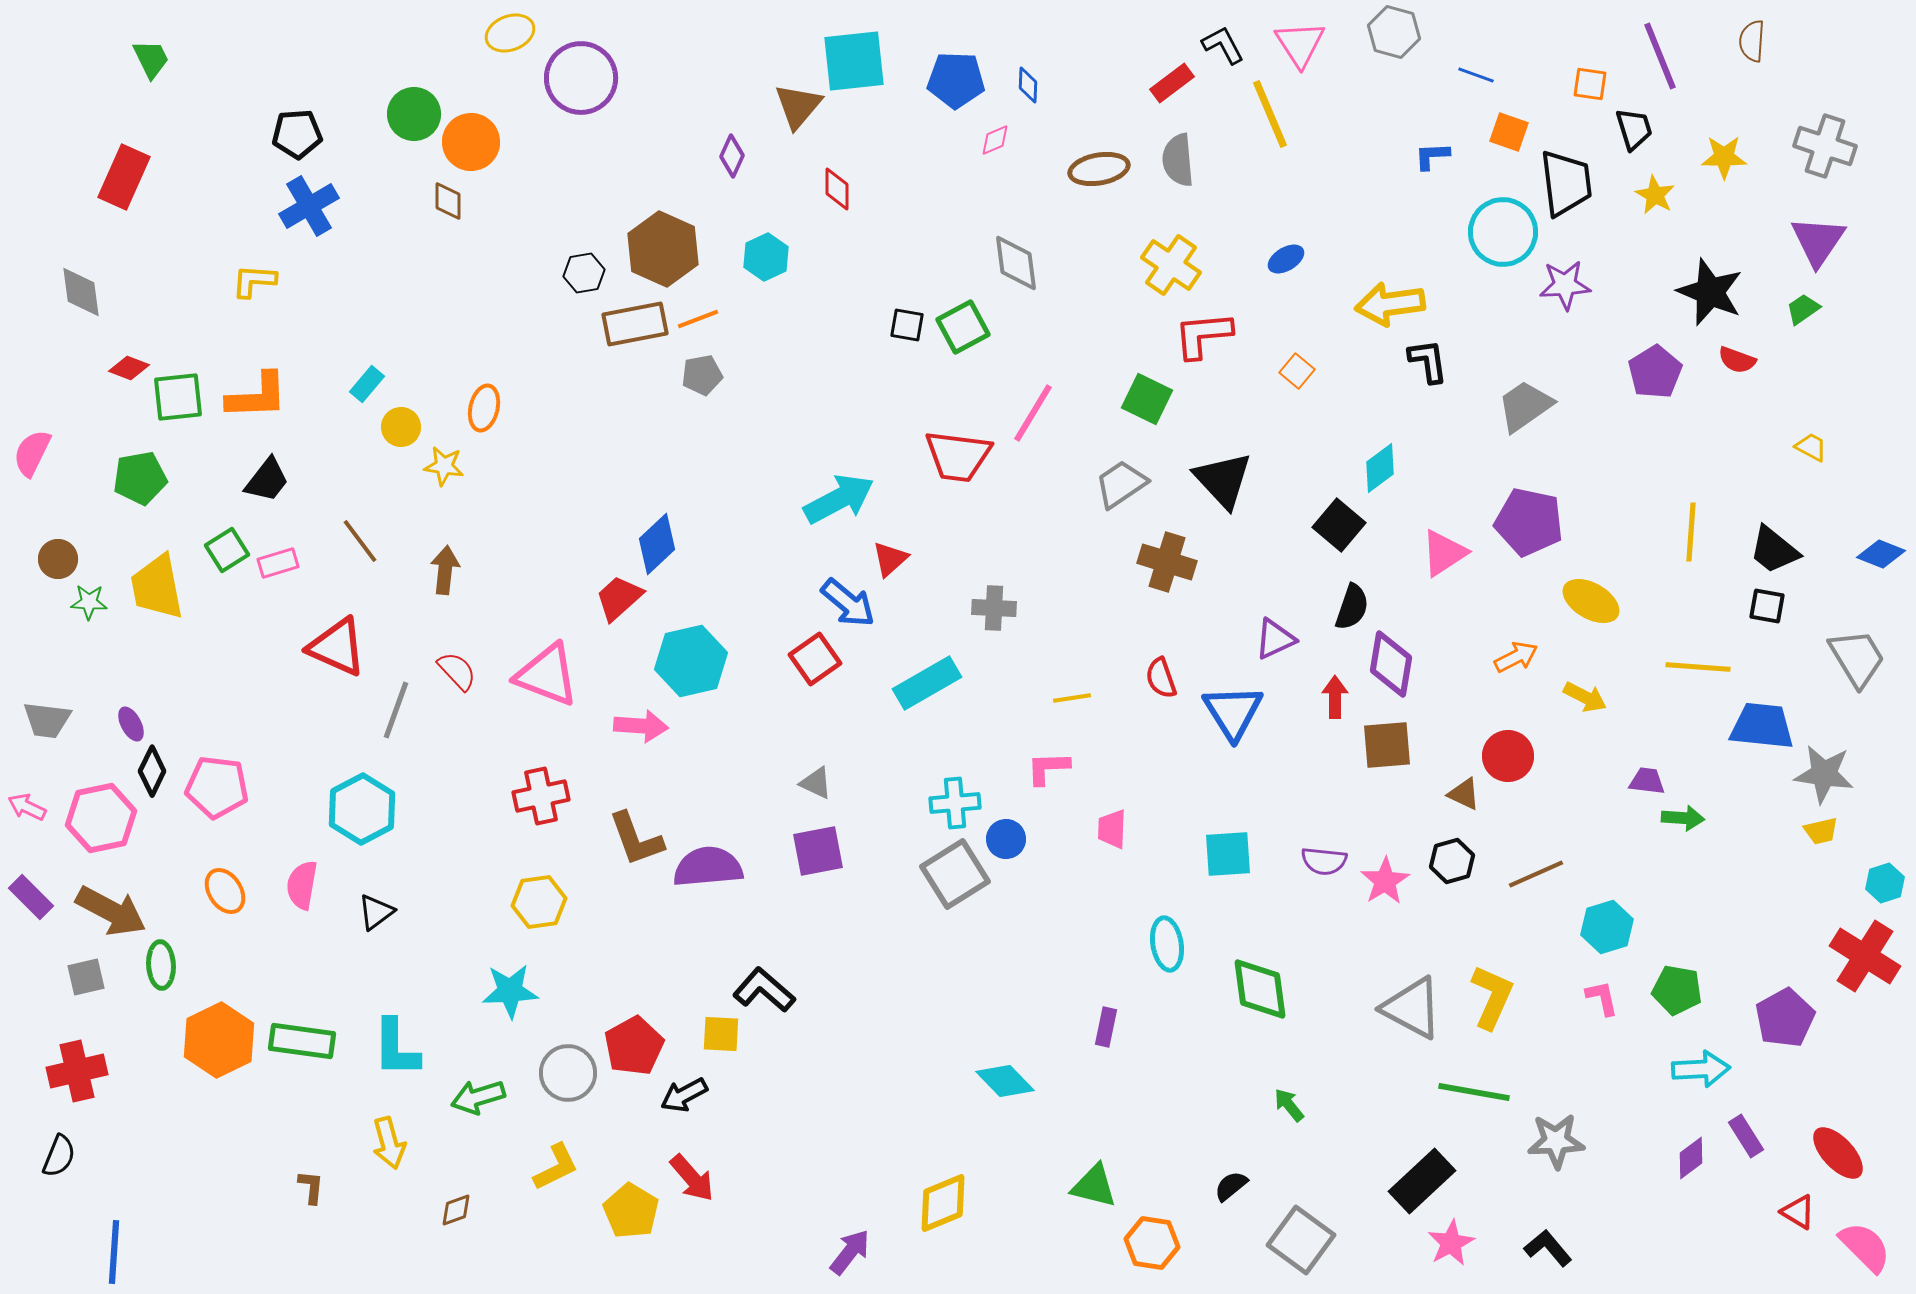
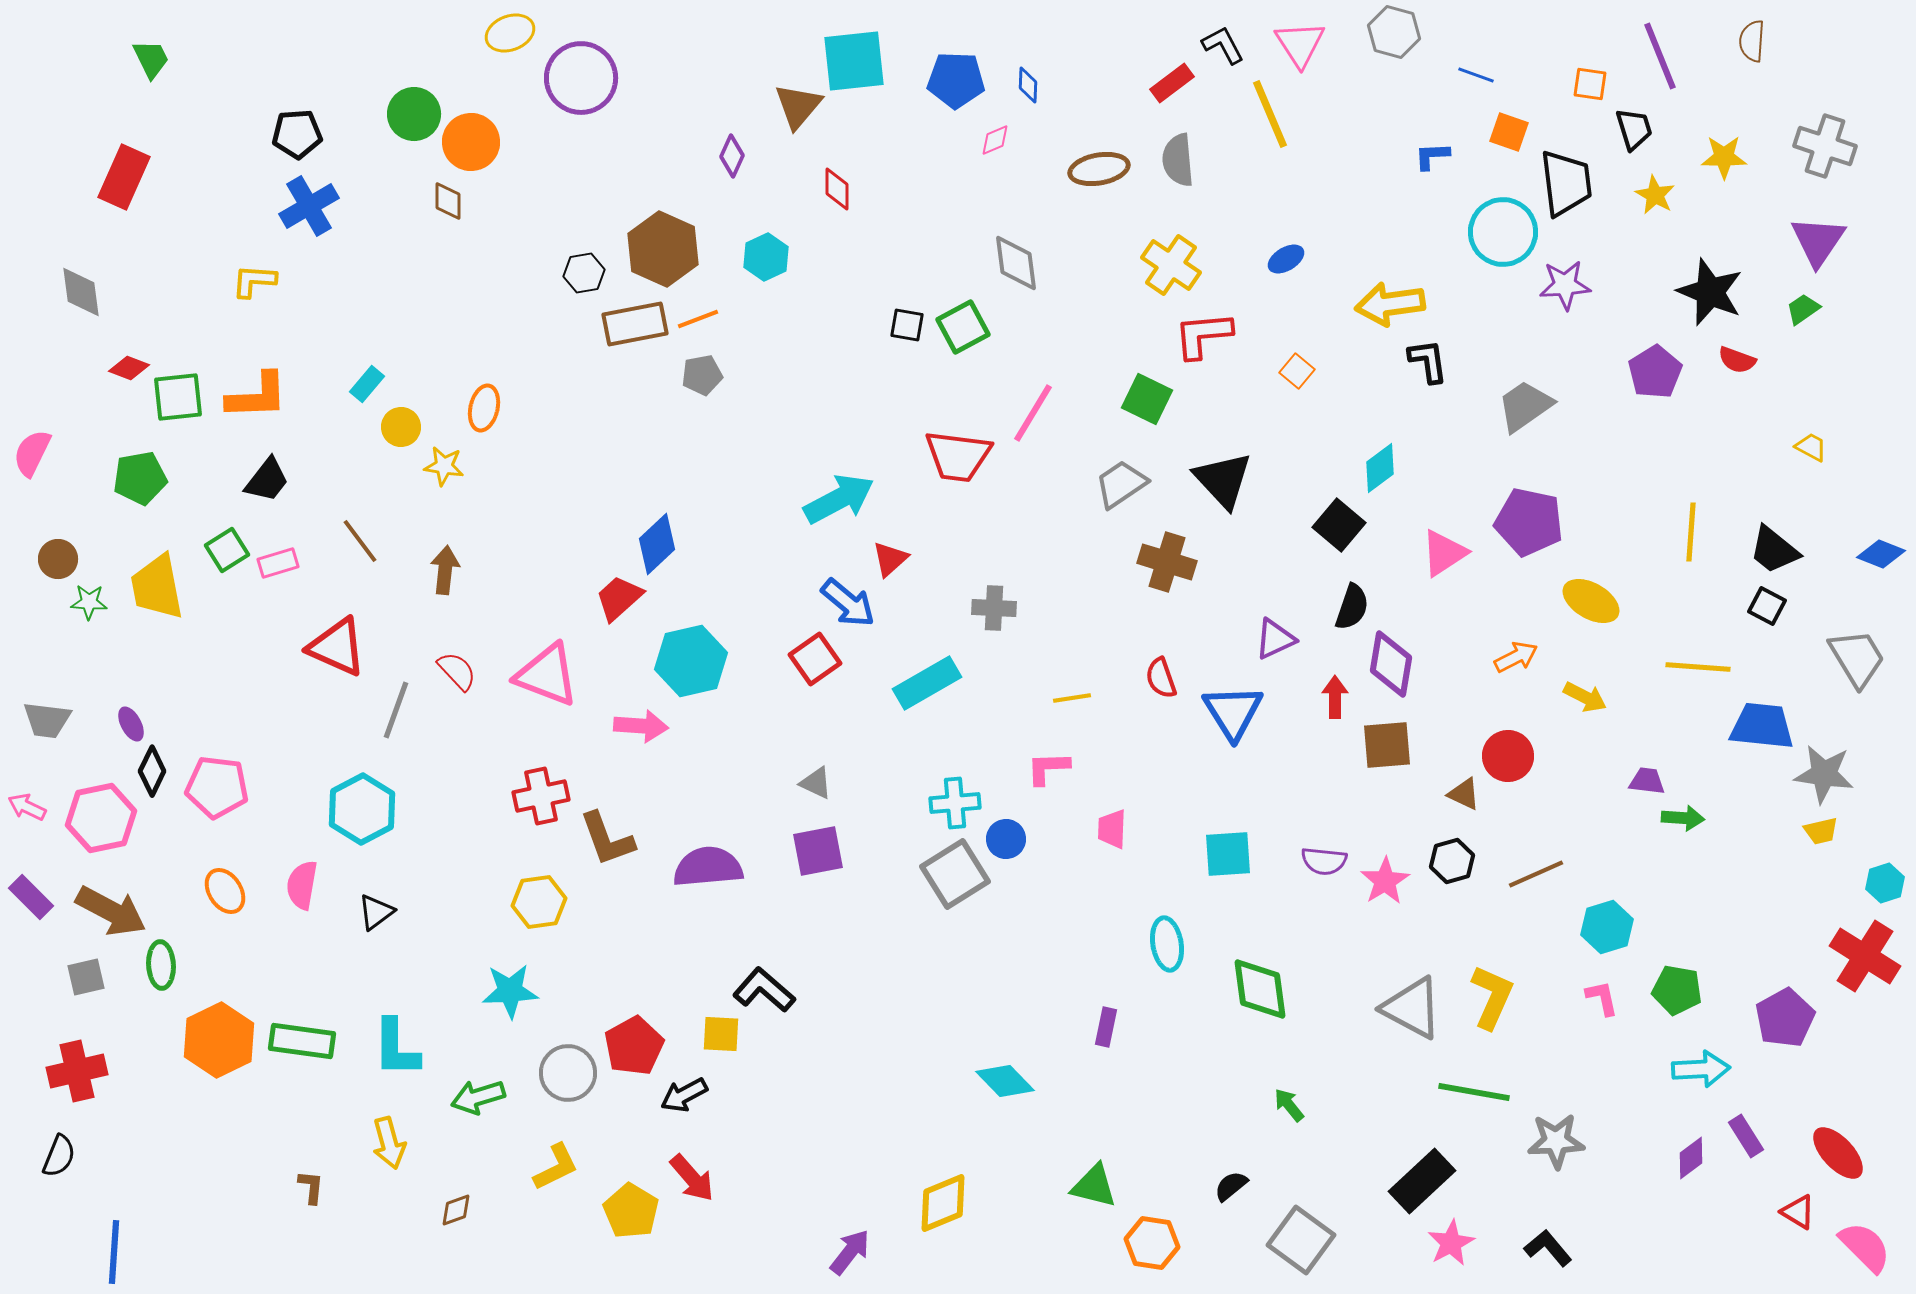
black square at (1767, 606): rotated 18 degrees clockwise
brown L-shape at (636, 839): moved 29 px left
